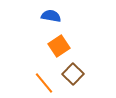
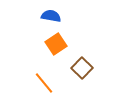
orange square: moved 3 px left, 2 px up
brown square: moved 9 px right, 6 px up
